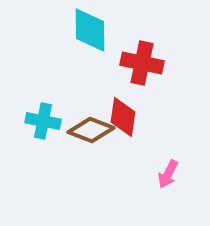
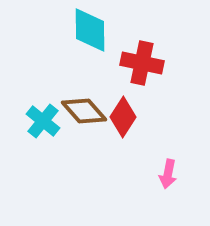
red diamond: rotated 24 degrees clockwise
cyan cross: rotated 28 degrees clockwise
brown diamond: moved 7 px left, 19 px up; rotated 27 degrees clockwise
pink arrow: rotated 16 degrees counterclockwise
